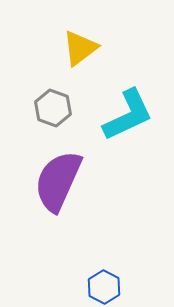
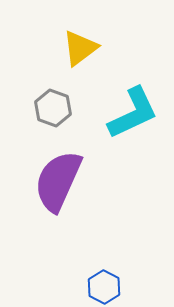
cyan L-shape: moved 5 px right, 2 px up
